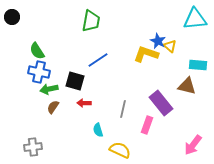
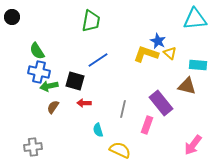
yellow triangle: moved 7 px down
green arrow: moved 3 px up
